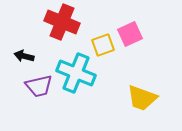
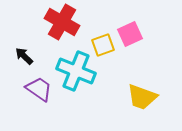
red cross: rotated 8 degrees clockwise
black arrow: rotated 30 degrees clockwise
cyan cross: moved 2 px up
purple trapezoid: moved 3 px down; rotated 132 degrees counterclockwise
yellow trapezoid: moved 1 px up
